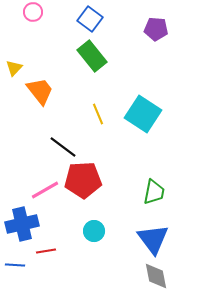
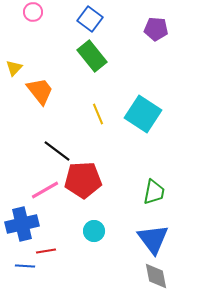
black line: moved 6 px left, 4 px down
blue line: moved 10 px right, 1 px down
